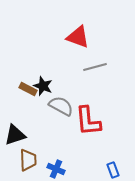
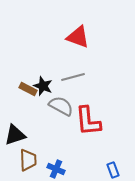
gray line: moved 22 px left, 10 px down
